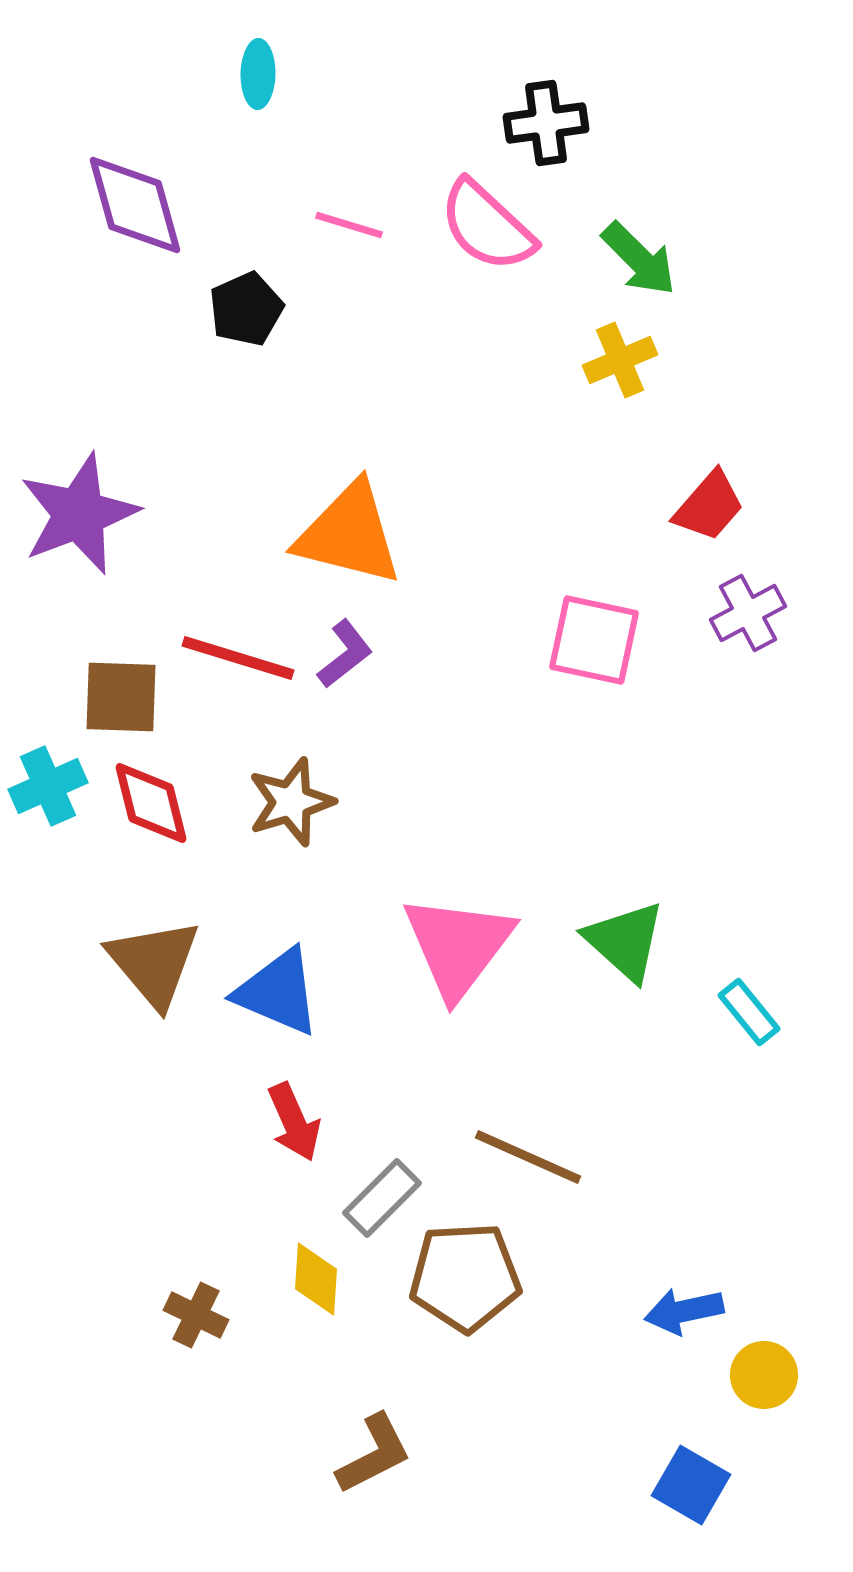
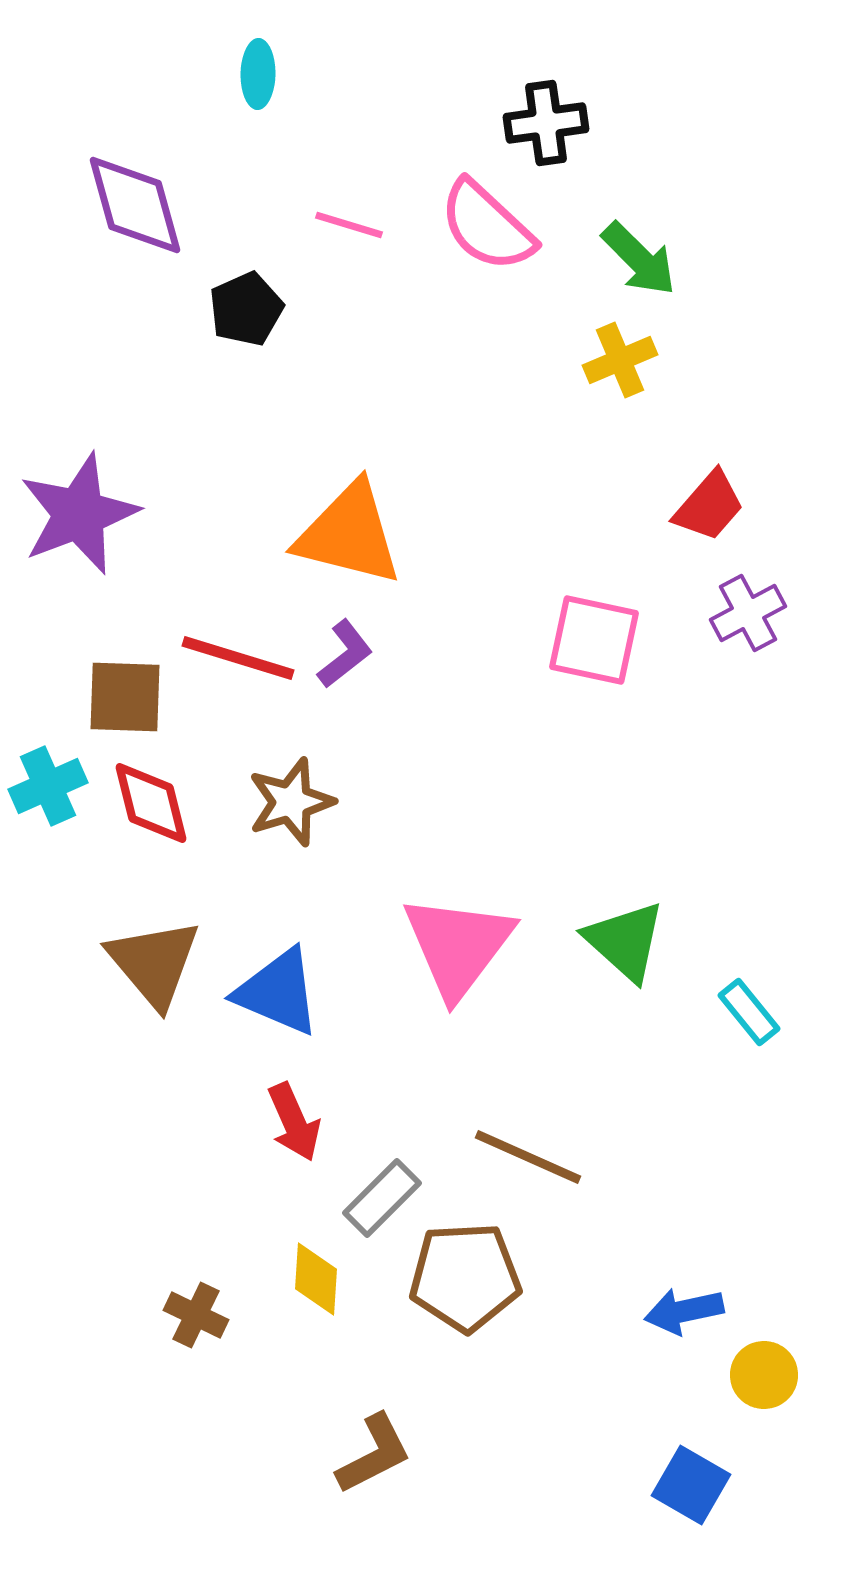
brown square: moved 4 px right
